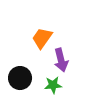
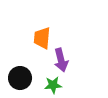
orange trapezoid: rotated 30 degrees counterclockwise
